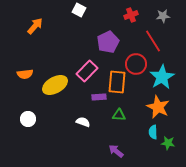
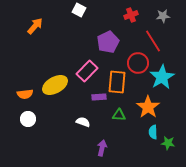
red circle: moved 2 px right, 1 px up
orange semicircle: moved 20 px down
orange star: moved 10 px left; rotated 10 degrees clockwise
purple arrow: moved 14 px left, 3 px up; rotated 63 degrees clockwise
